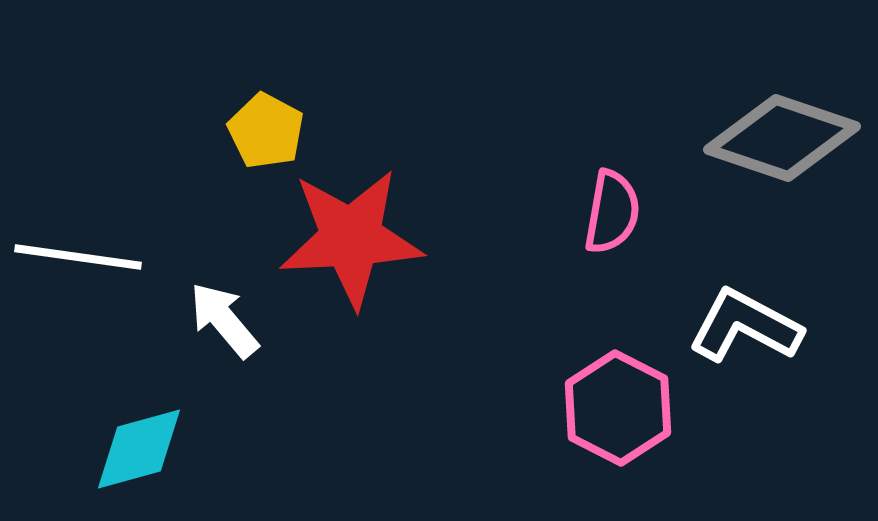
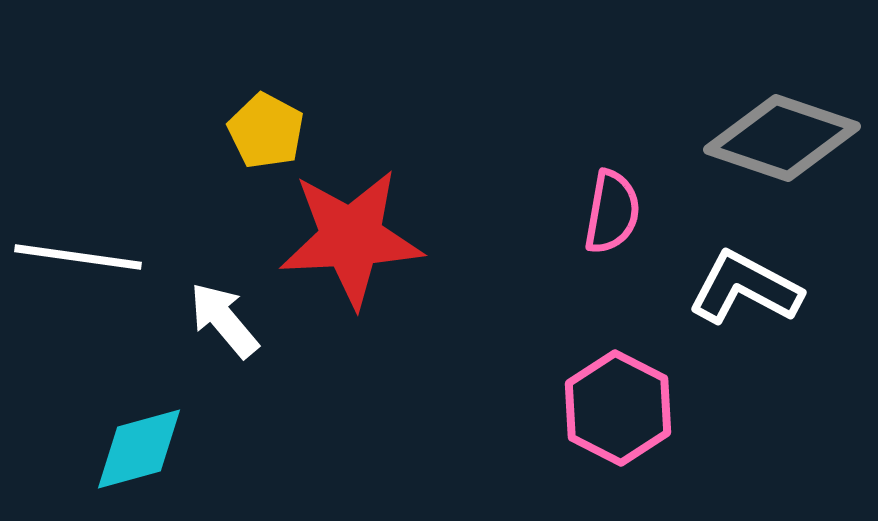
white L-shape: moved 38 px up
